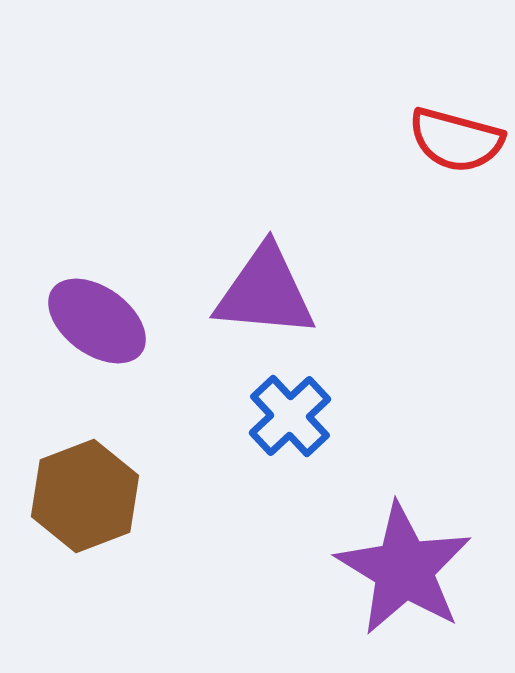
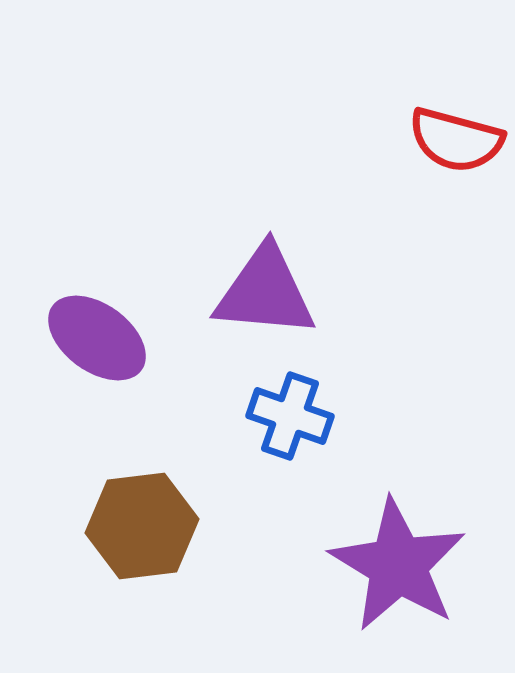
purple ellipse: moved 17 px down
blue cross: rotated 28 degrees counterclockwise
brown hexagon: moved 57 px right, 30 px down; rotated 14 degrees clockwise
purple star: moved 6 px left, 4 px up
